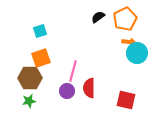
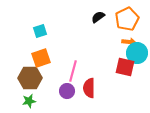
orange pentagon: moved 2 px right
red square: moved 1 px left, 33 px up
